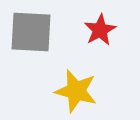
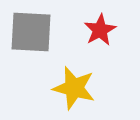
yellow star: moved 2 px left, 3 px up
